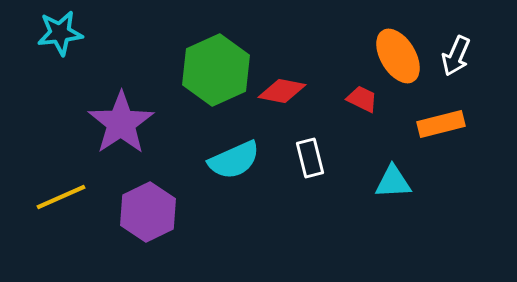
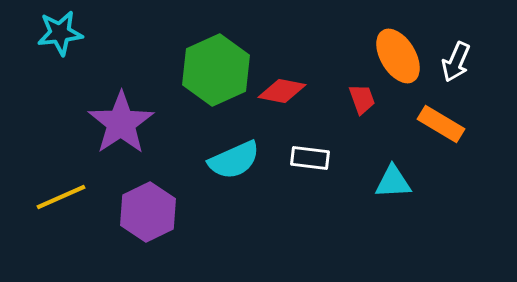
white arrow: moved 6 px down
red trapezoid: rotated 44 degrees clockwise
orange rectangle: rotated 45 degrees clockwise
white rectangle: rotated 69 degrees counterclockwise
